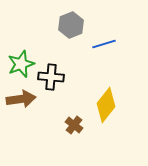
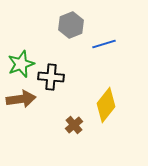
brown cross: rotated 12 degrees clockwise
